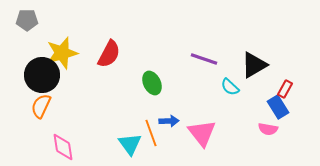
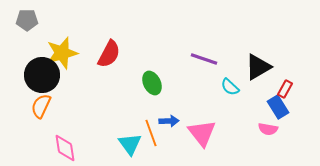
black triangle: moved 4 px right, 2 px down
pink diamond: moved 2 px right, 1 px down
